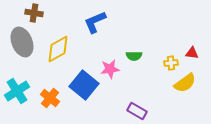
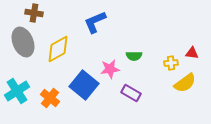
gray ellipse: moved 1 px right
purple rectangle: moved 6 px left, 18 px up
